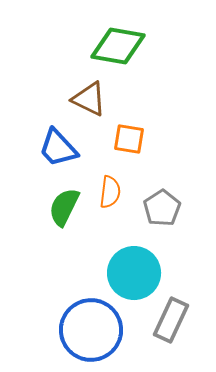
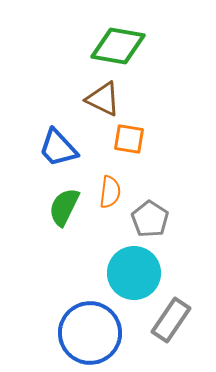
brown triangle: moved 14 px right
gray pentagon: moved 12 px left, 11 px down; rotated 6 degrees counterclockwise
gray rectangle: rotated 9 degrees clockwise
blue circle: moved 1 px left, 3 px down
